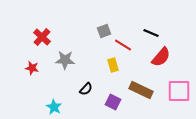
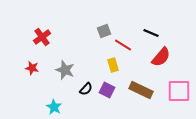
red cross: rotated 12 degrees clockwise
gray star: moved 10 px down; rotated 18 degrees clockwise
purple square: moved 6 px left, 12 px up
